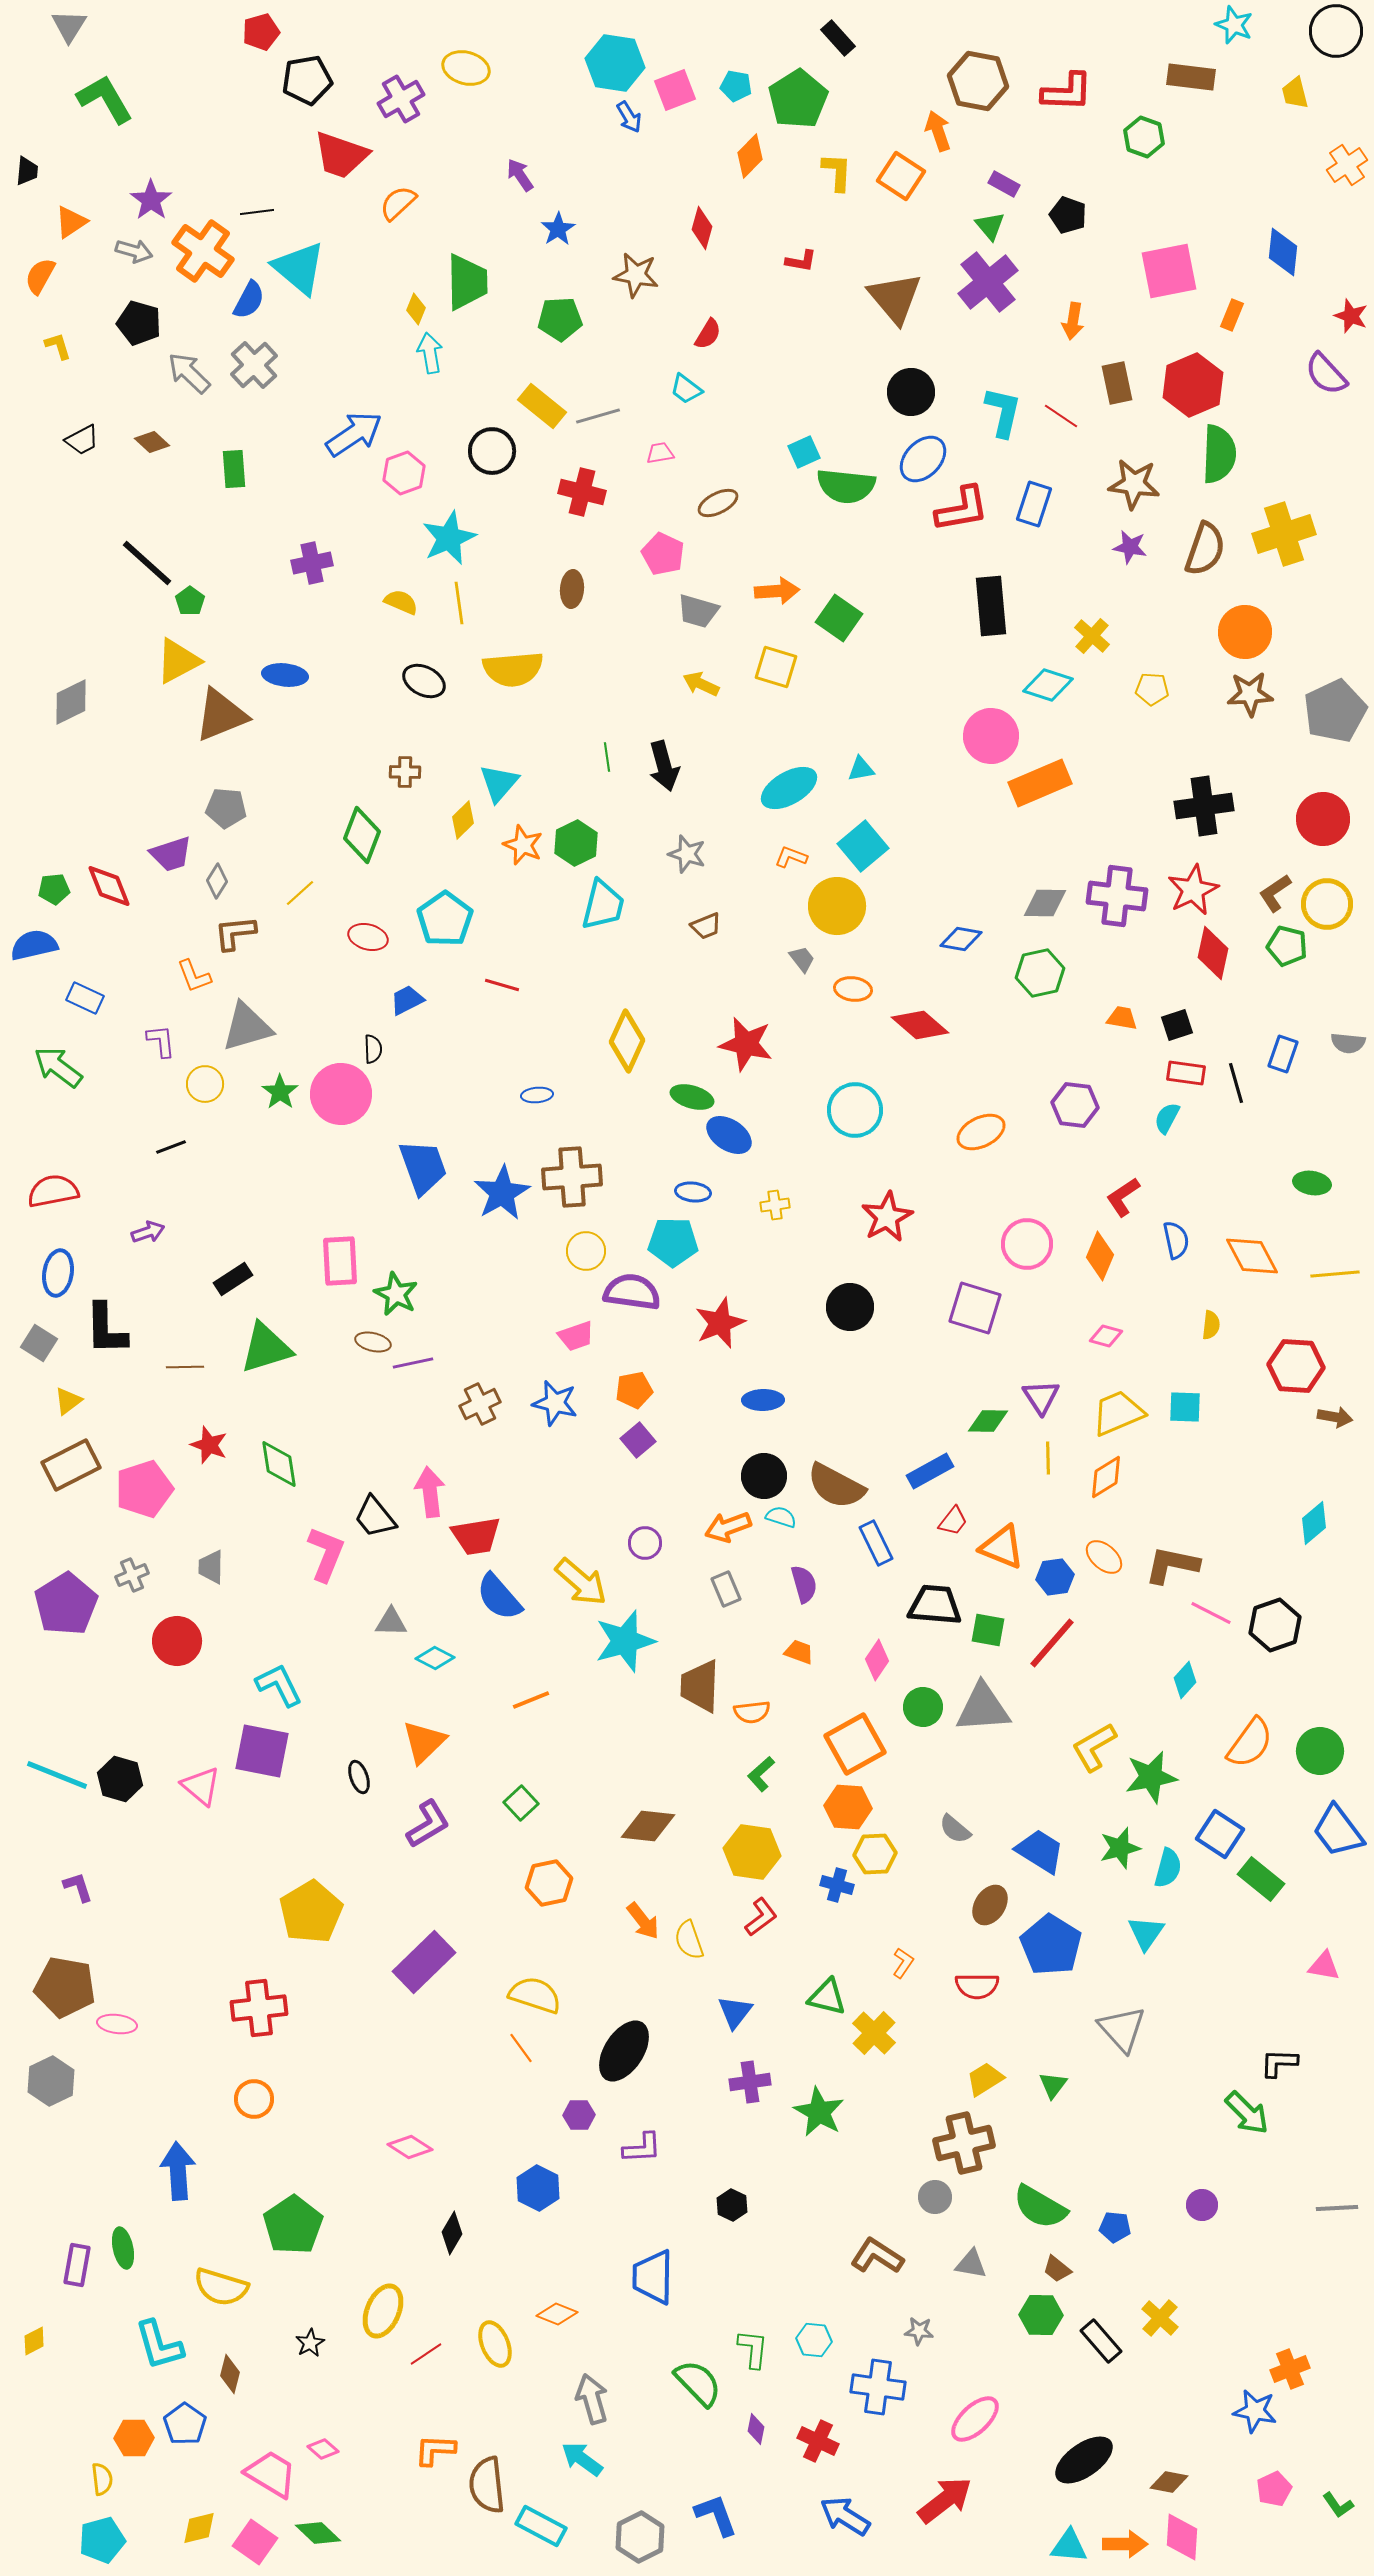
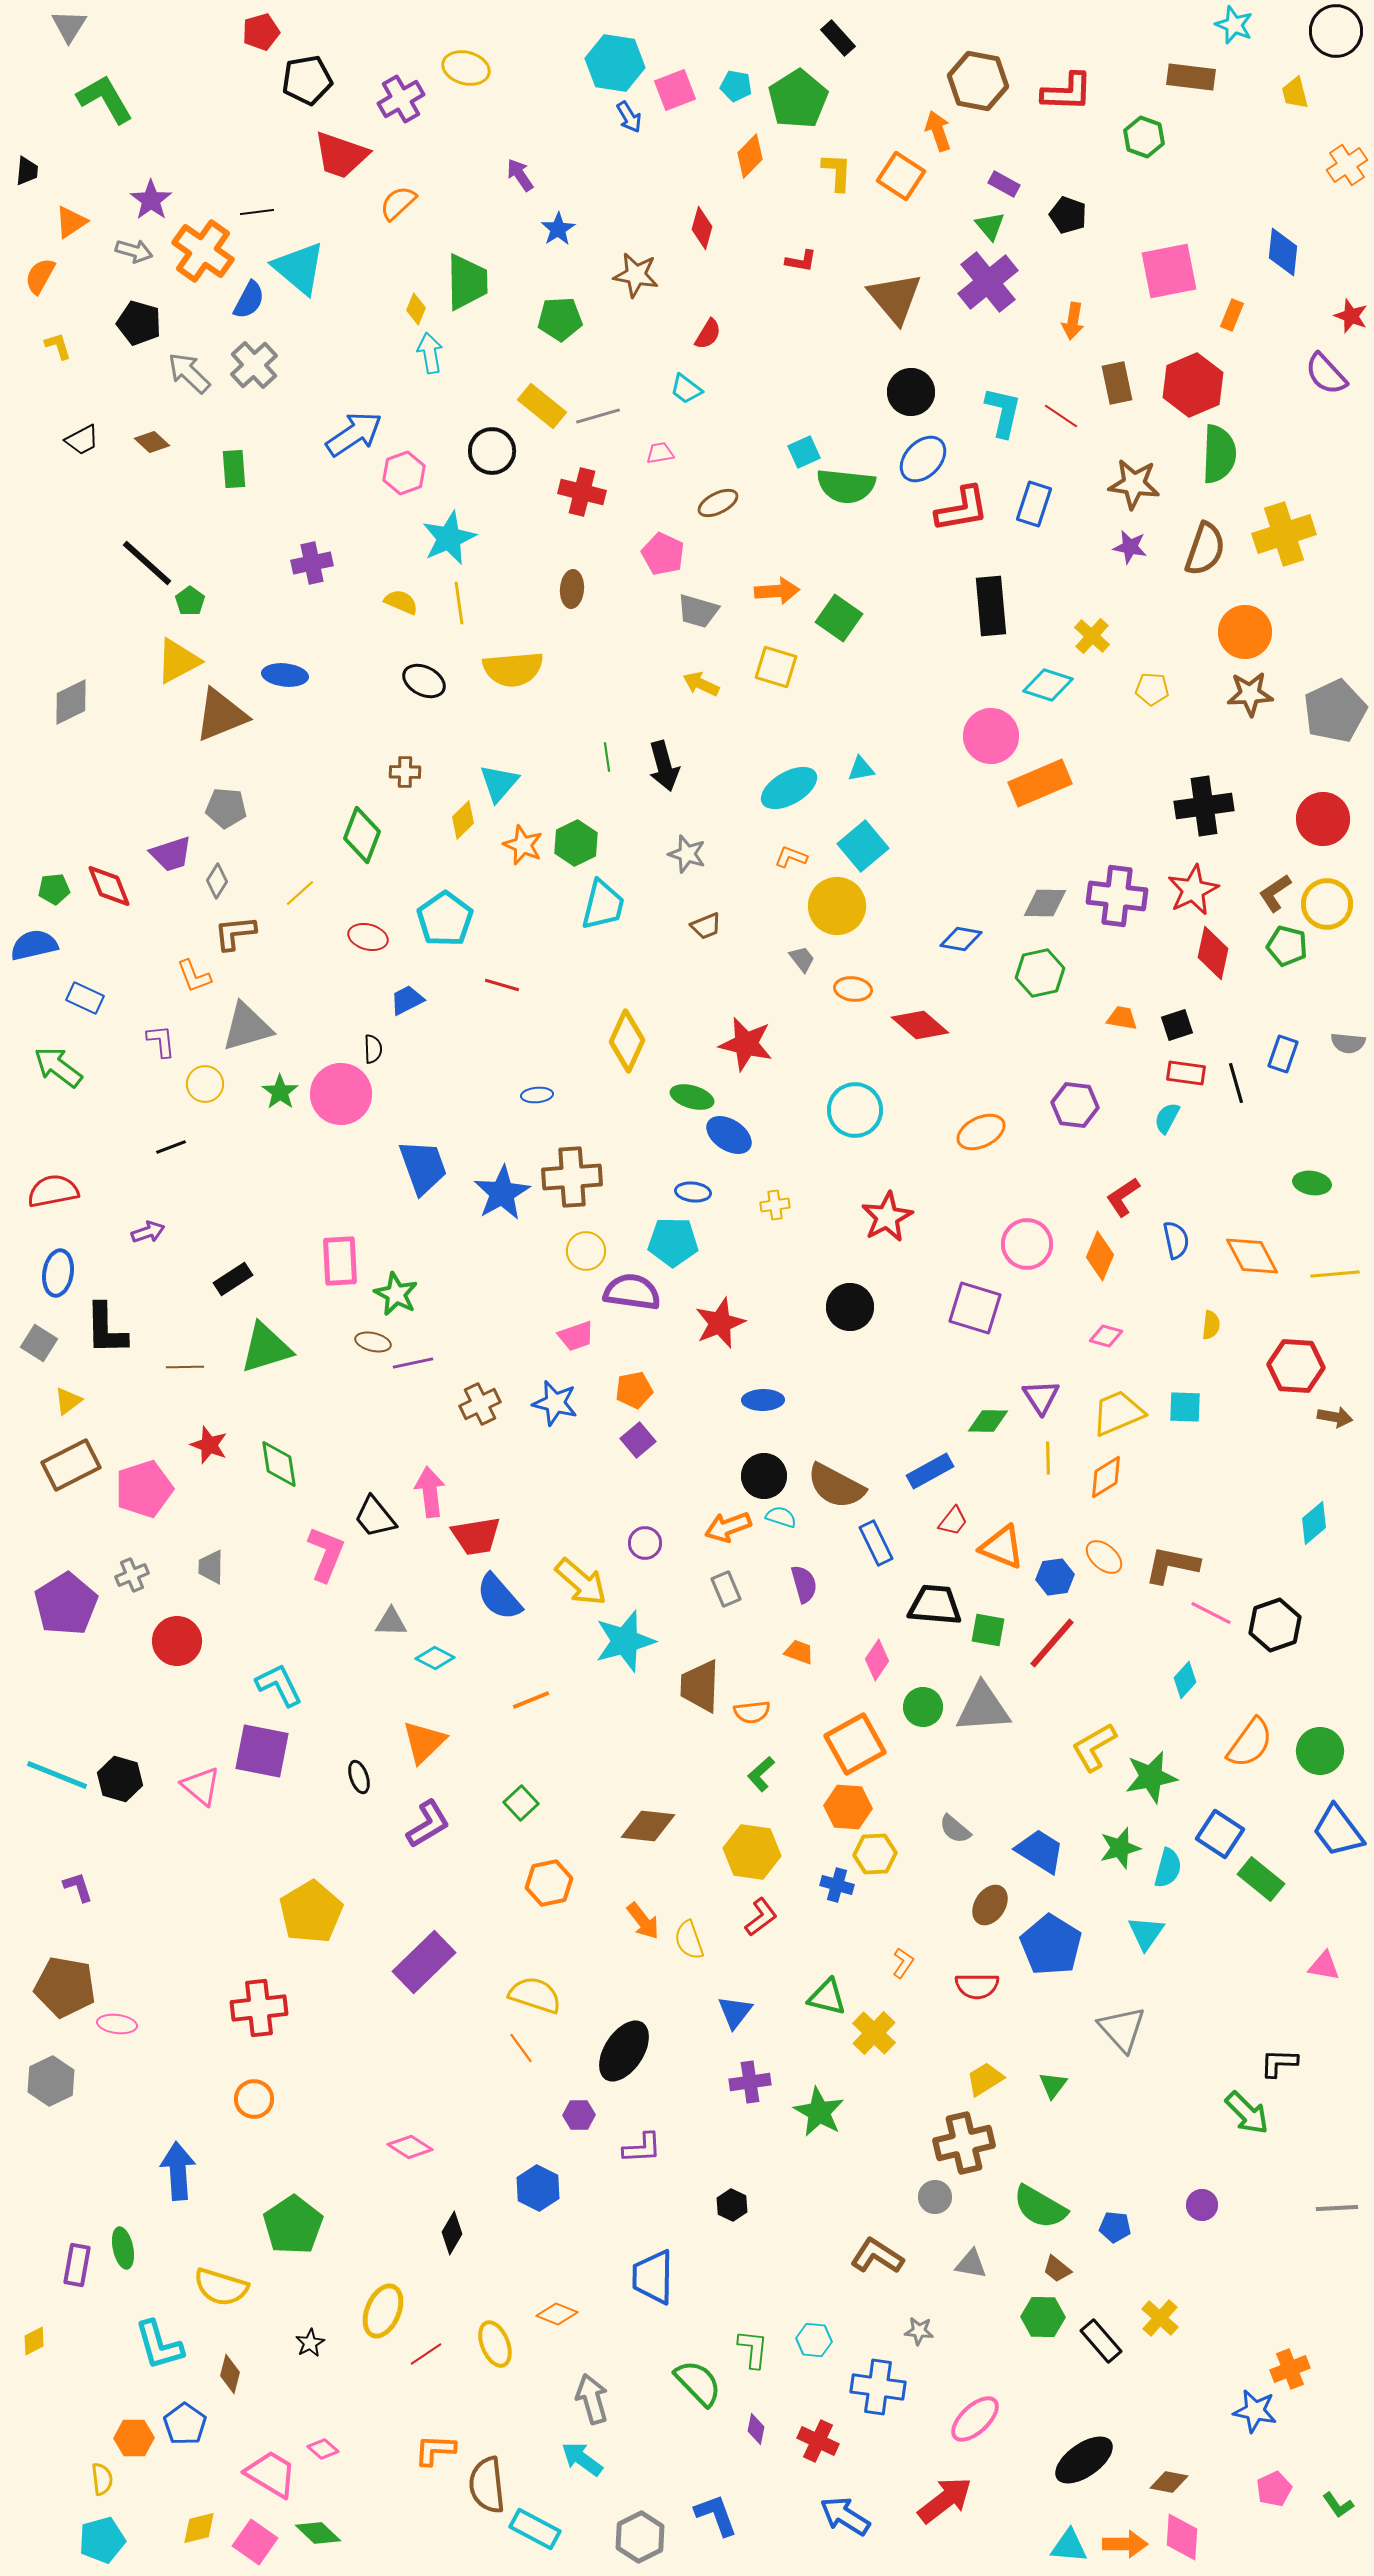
green hexagon at (1041, 2315): moved 2 px right, 2 px down
cyan rectangle at (541, 2526): moved 6 px left, 3 px down
